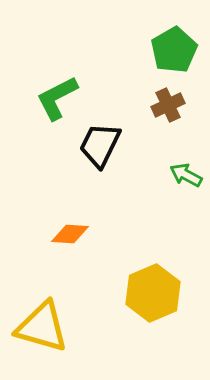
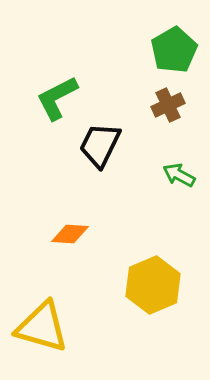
green arrow: moved 7 px left
yellow hexagon: moved 8 px up
